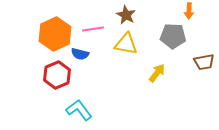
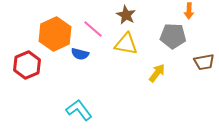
pink line: rotated 50 degrees clockwise
red hexagon: moved 30 px left, 10 px up
